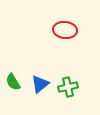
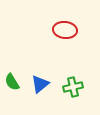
green semicircle: moved 1 px left
green cross: moved 5 px right
